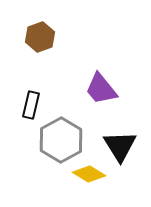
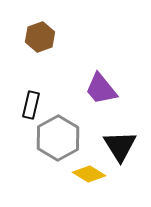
gray hexagon: moved 3 px left, 2 px up
